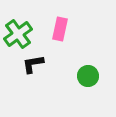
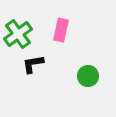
pink rectangle: moved 1 px right, 1 px down
